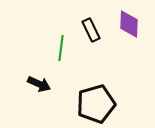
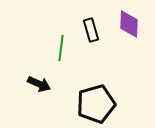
black rectangle: rotated 10 degrees clockwise
